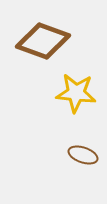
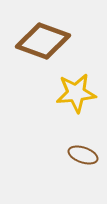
yellow star: rotated 12 degrees counterclockwise
